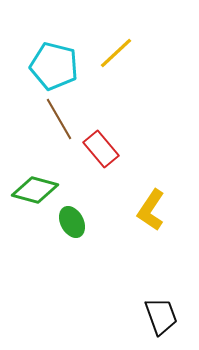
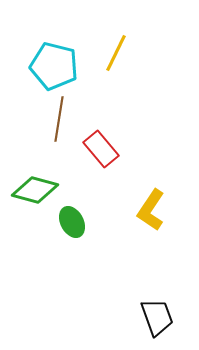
yellow line: rotated 21 degrees counterclockwise
brown line: rotated 39 degrees clockwise
black trapezoid: moved 4 px left, 1 px down
